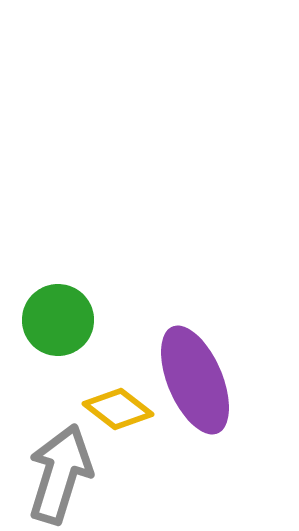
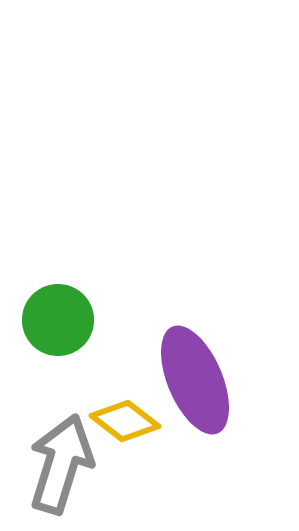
yellow diamond: moved 7 px right, 12 px down
gray arrow: moved 1 px right, 10 px up
